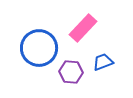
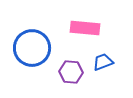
pink rectangle: moved 2 px right; rotated 52 degrees clockwise
blue circle: moved 7 px left
